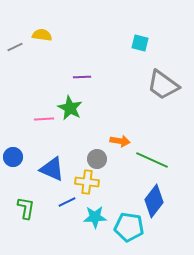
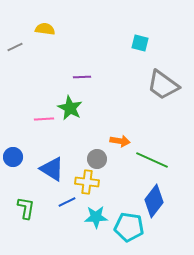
yellow semicircle: moved 3 px right, 6 px up
blue triangle: rotated 8 degrees clockwise
cyan star: moved 1 px right
